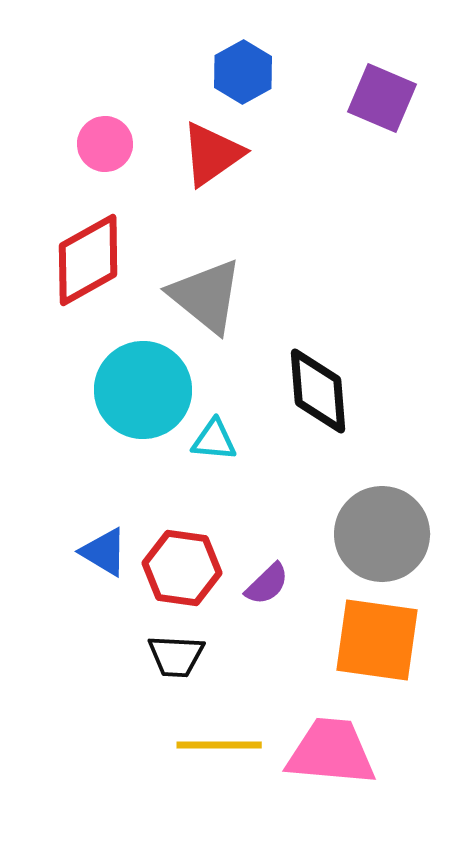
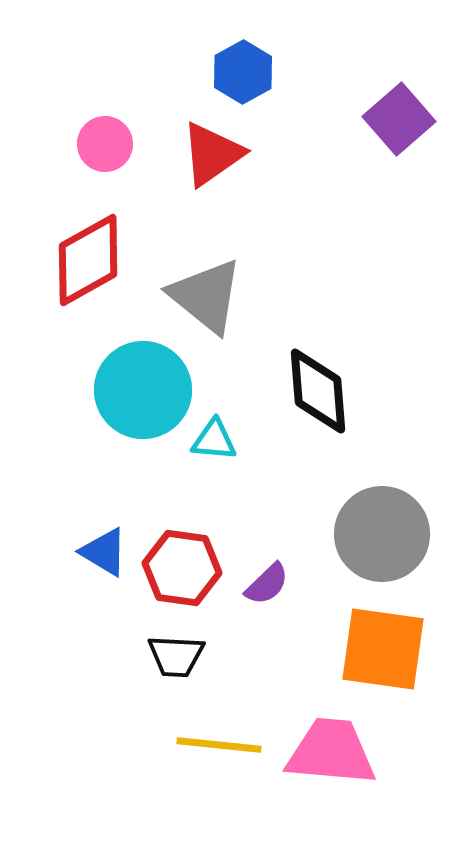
purple square: moved 17 px right, 21 px down; rotated 26 degrees clockwise
orange square: moved 6 px right, 9 px down
yellow line: rotated 6 degrees clockwise
